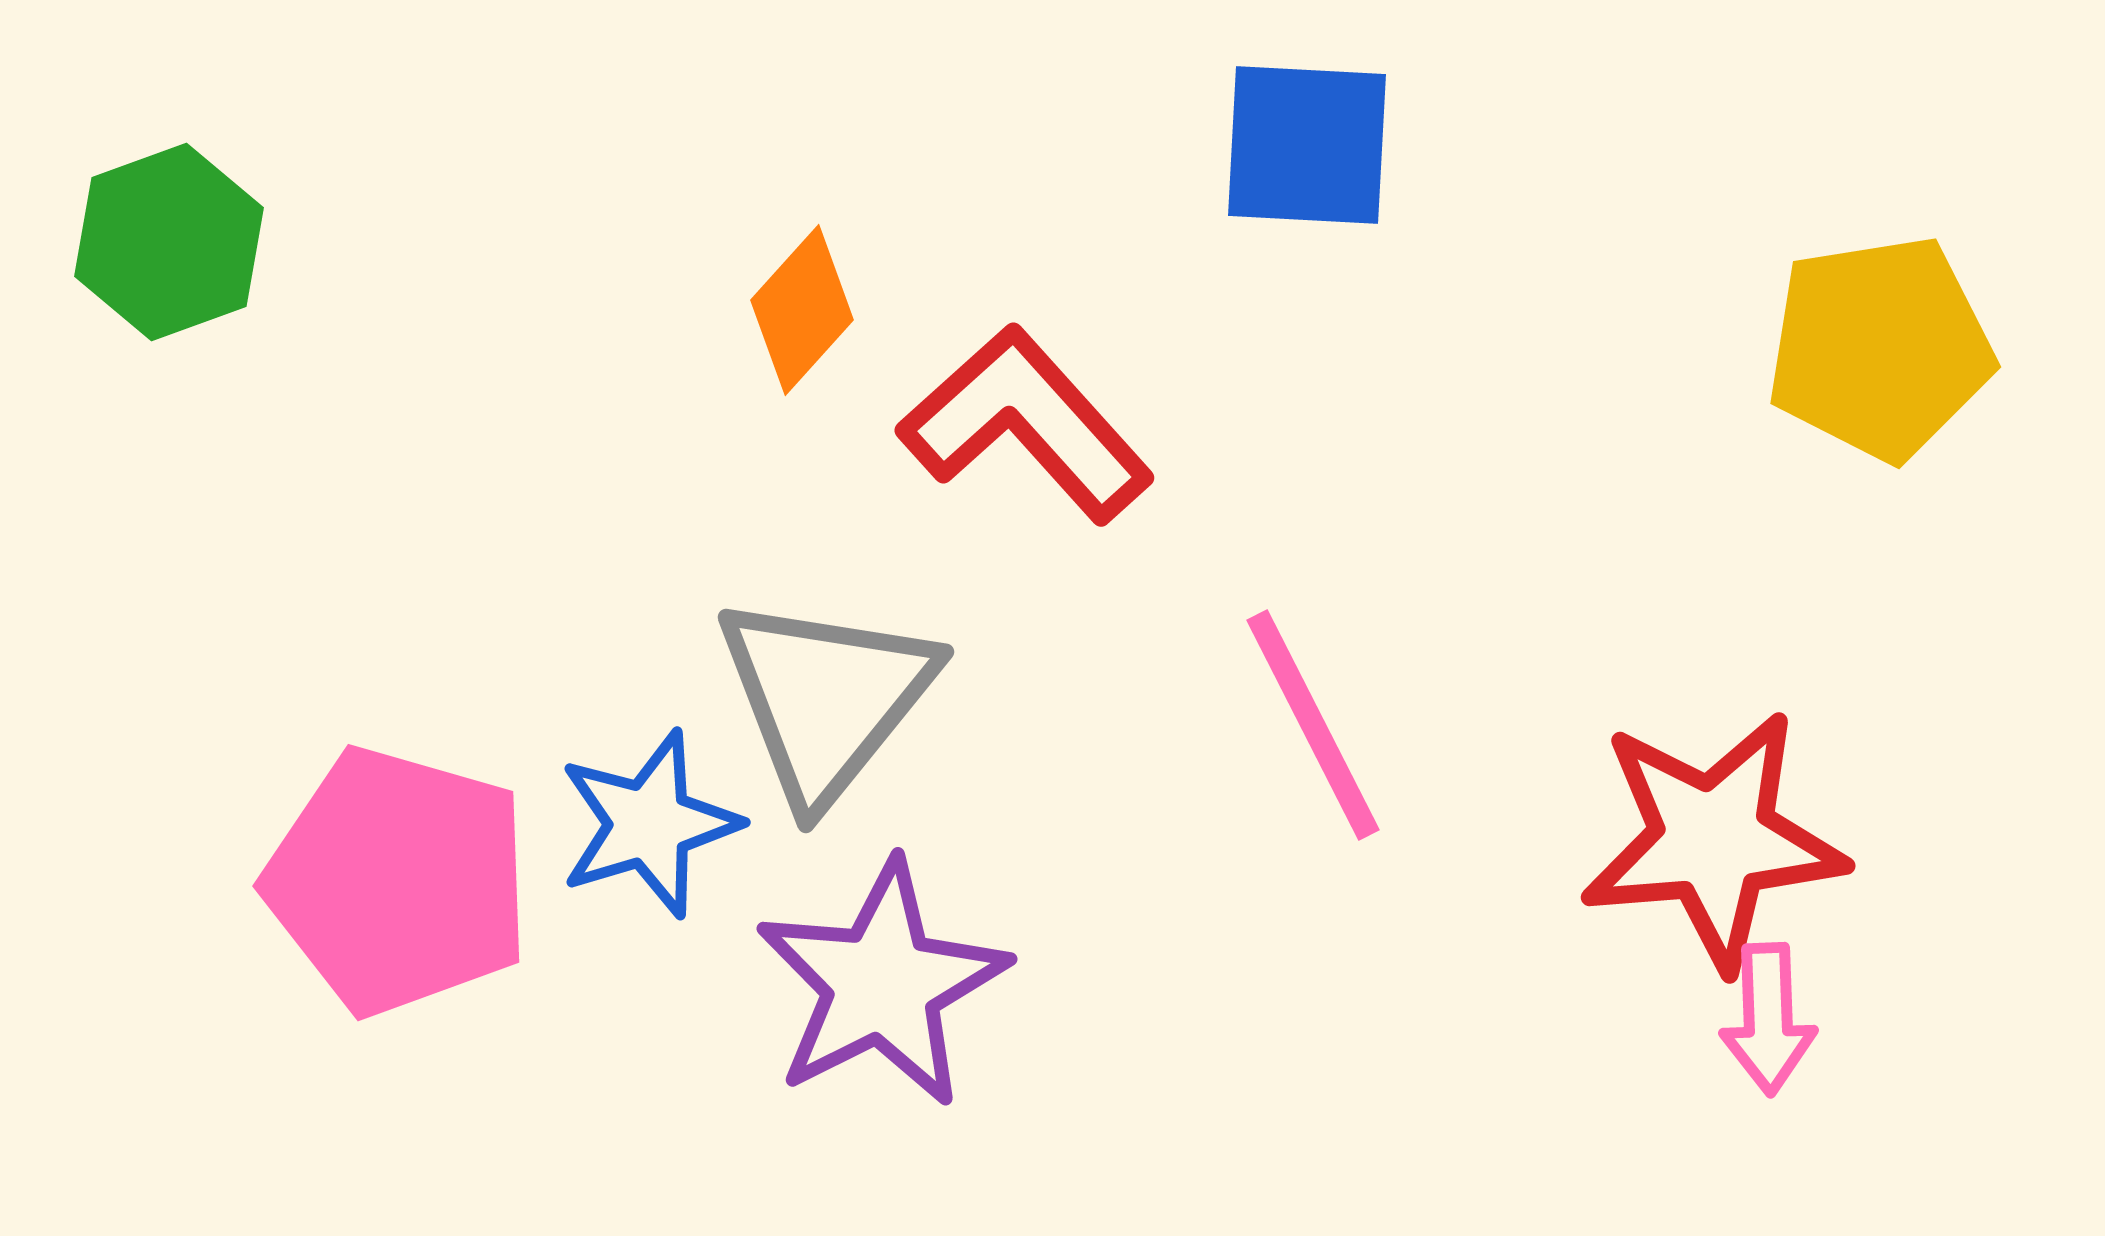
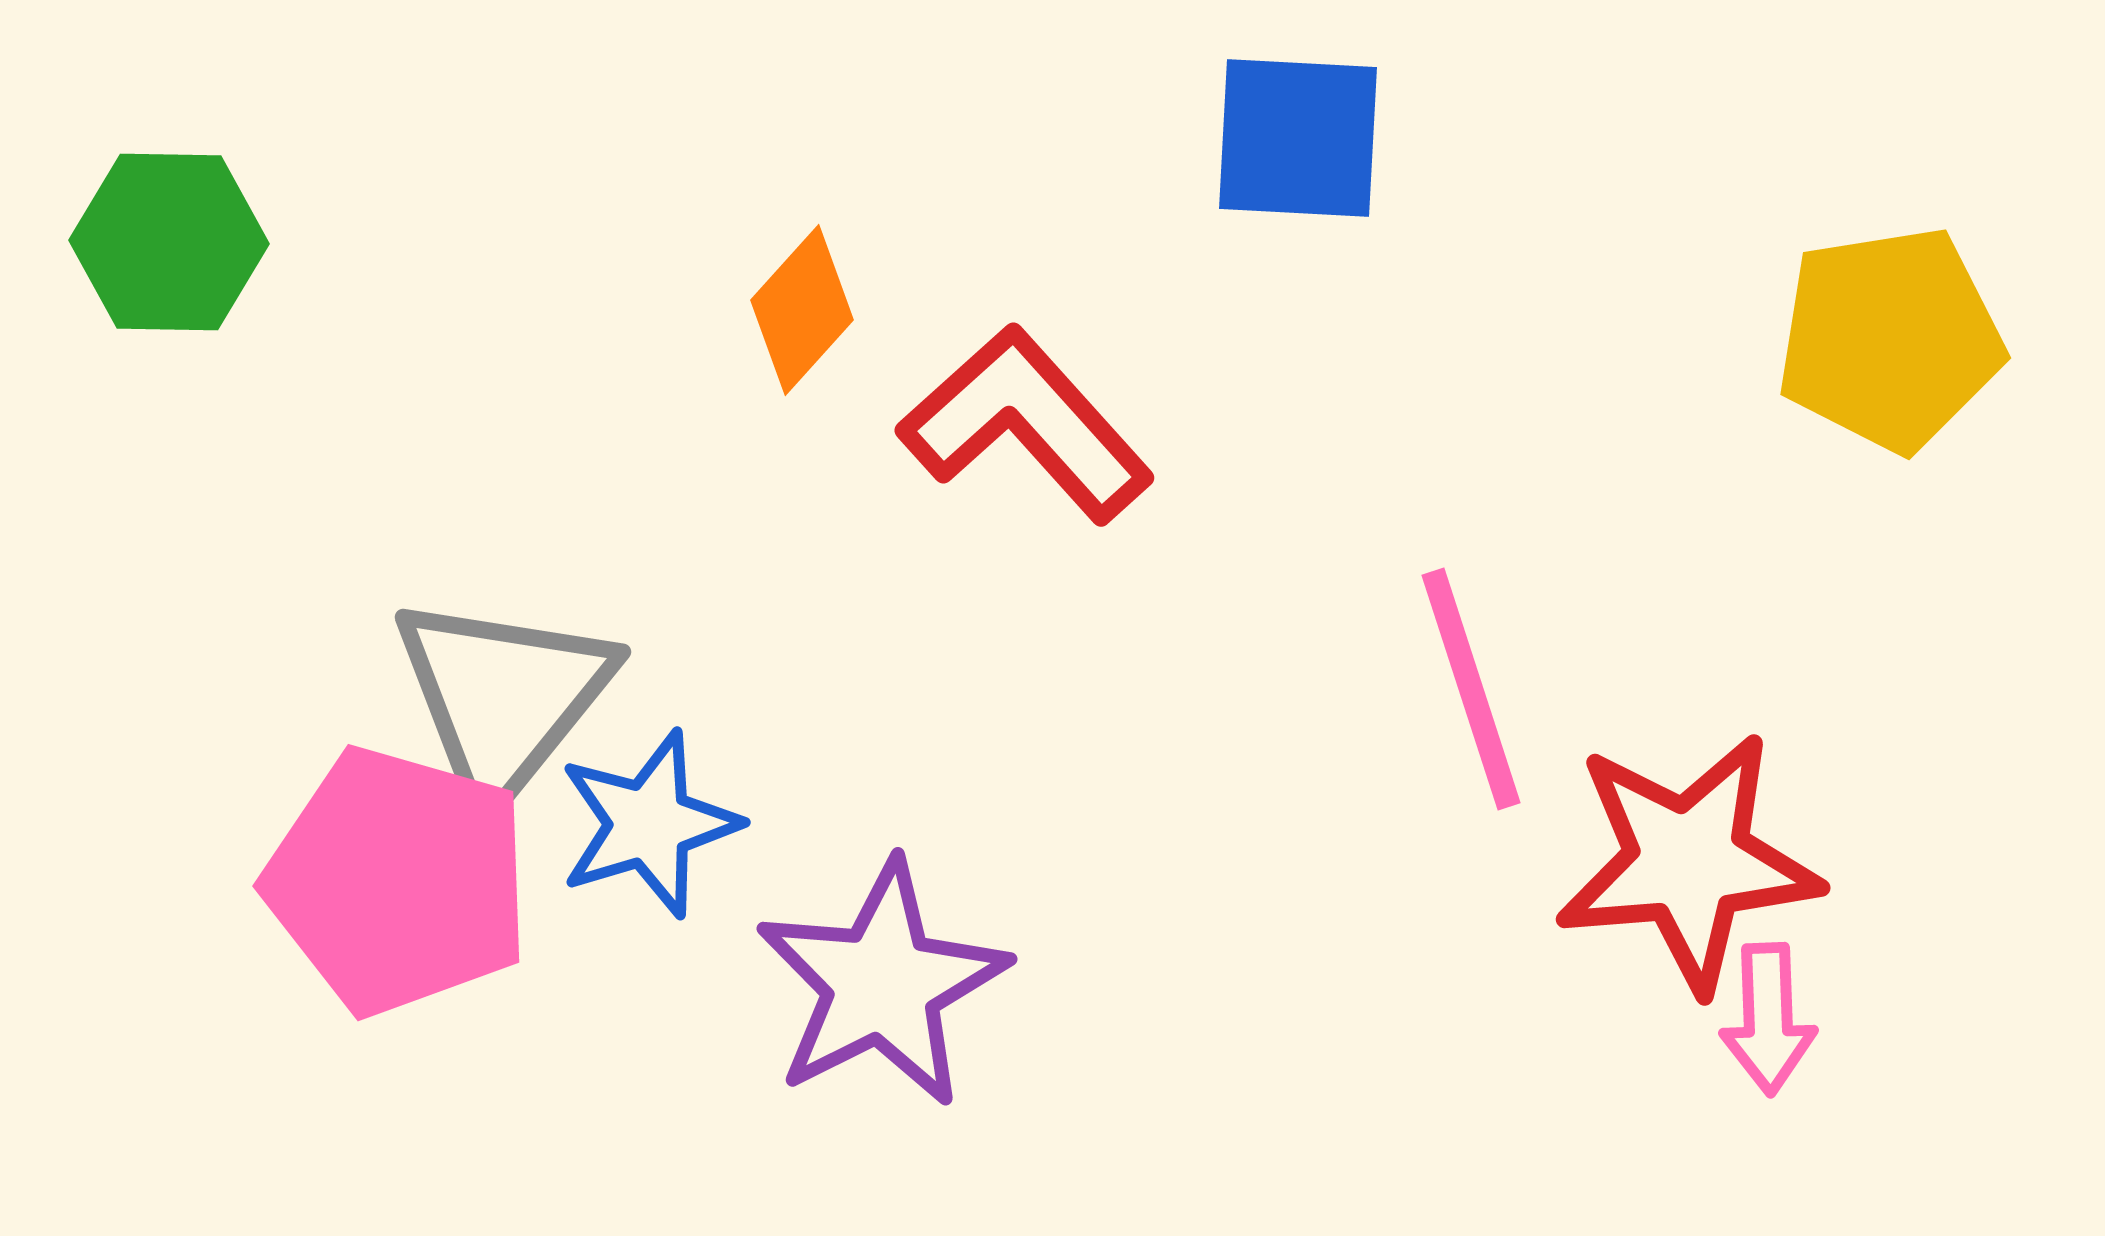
blue square: moved 9 px left, 7 px up
green hexagon: rotated 21 degrees clockwise
yellow pentagon: moved 10 px right, 9 px up
gray triangle: moved 323 px left
pink line: moved 158 px right, 36 px up; rotated 9 degrees clockwise
red star: moved 25 px left, 22 px down
